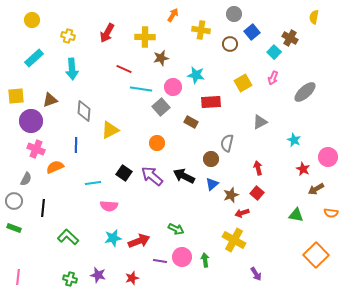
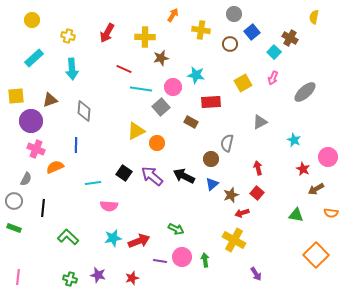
yellow triangle at (110, 130): moved 26 px right, 1 px down
